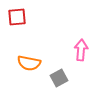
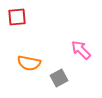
pink arrow: rotated 50 degrees counterclockwise
